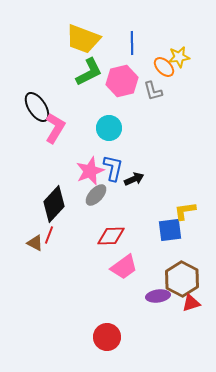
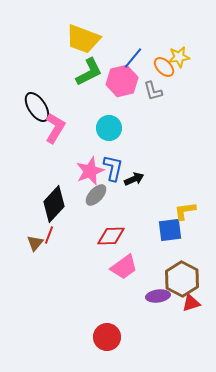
blue line: moved 1 px right, 15 px down; rotated 40 degrees clockwise
brown triangle: rotated 42 degrees clockwise
